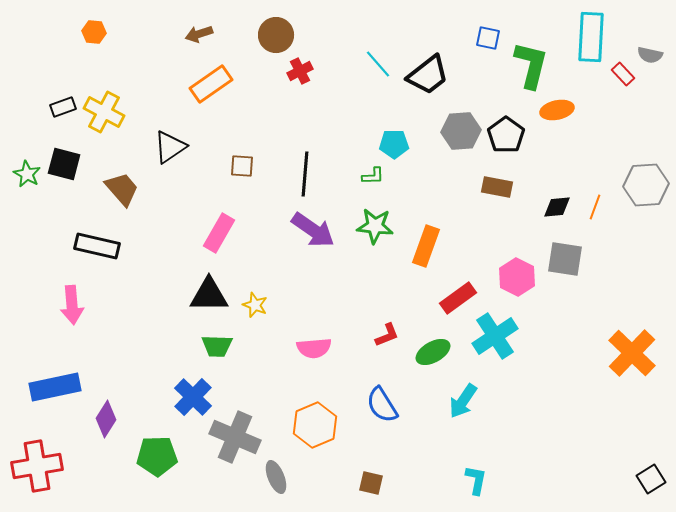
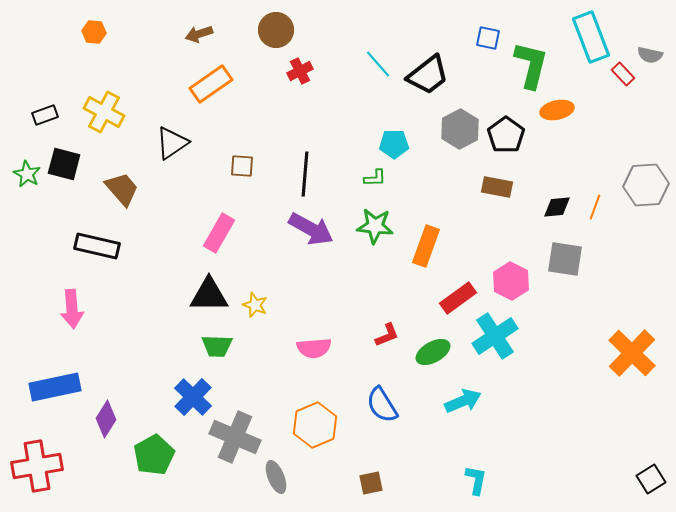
brown circle at (276, 35): moved 5 px up
cyan rectangle at (591, 37): rotated 24 degrees counterclockwise
black rectangle at (63, 107): moved 18 px left, 8 px down
gray hexagon at (461, 131): moved 1 px left, 2 px up; rotated 24 degrees counterclockwise
black triangle at (170, 147): moved 2 px right, 4 px up
green L-shape at (373, 176): moved 2 px right, 2 px down
purple arrow at (313, 230): moved 2 px left, 1 px up; rotated 6 degrees counterclockwise
pink hexagon at (517, 277): moved 6 px left, 4 px down
pink arrow at (72, 305): moved 4 px down
cyan arrow at (463, 401): rotated 147 degrees counterclockwise
green pentagon at (157, 456): moved 3 px left, 1 px up; rotated 27 degrees counterclockwise
brown square at (371, 483): rotated 25 degrees counterclockwise
